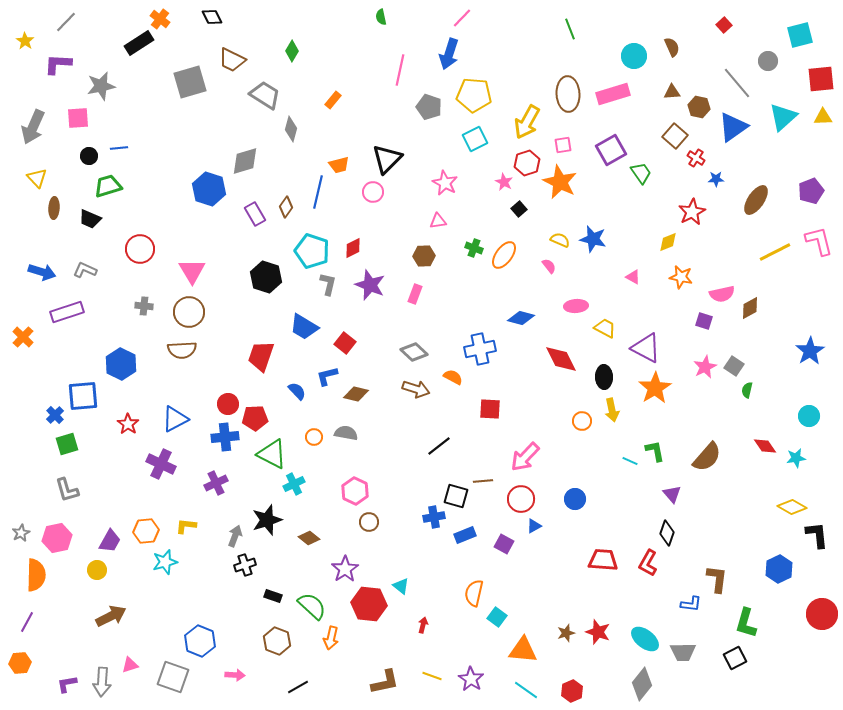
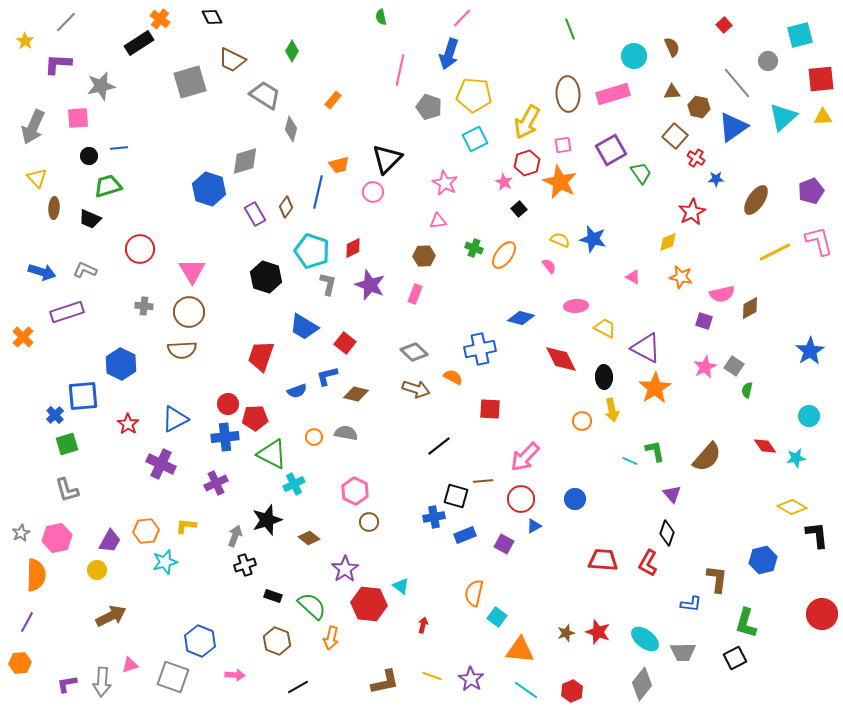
blue semicircle at (297, 391): rotated 114 degrees clockwise
blue hexagon at (779, 569): moved 16 px left, 9 px up; rotated 12 degrees clockwise
orange triangle at (523, 650): moved 3 px left
